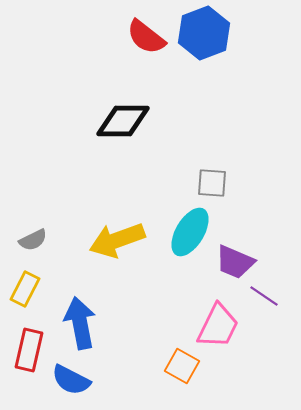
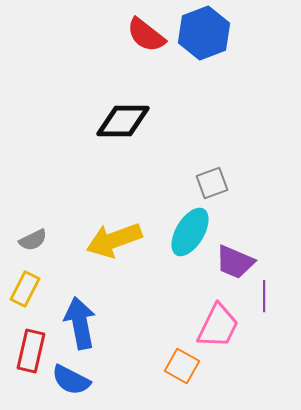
red semicircle: moved 2 px up
gray square: rotated 24 degrees counterclockwise
yellow arrow: moved 3 px left
purple line: rotated 56 degrees clockwise
red rectangle: moved 2 px right, 1 px down
